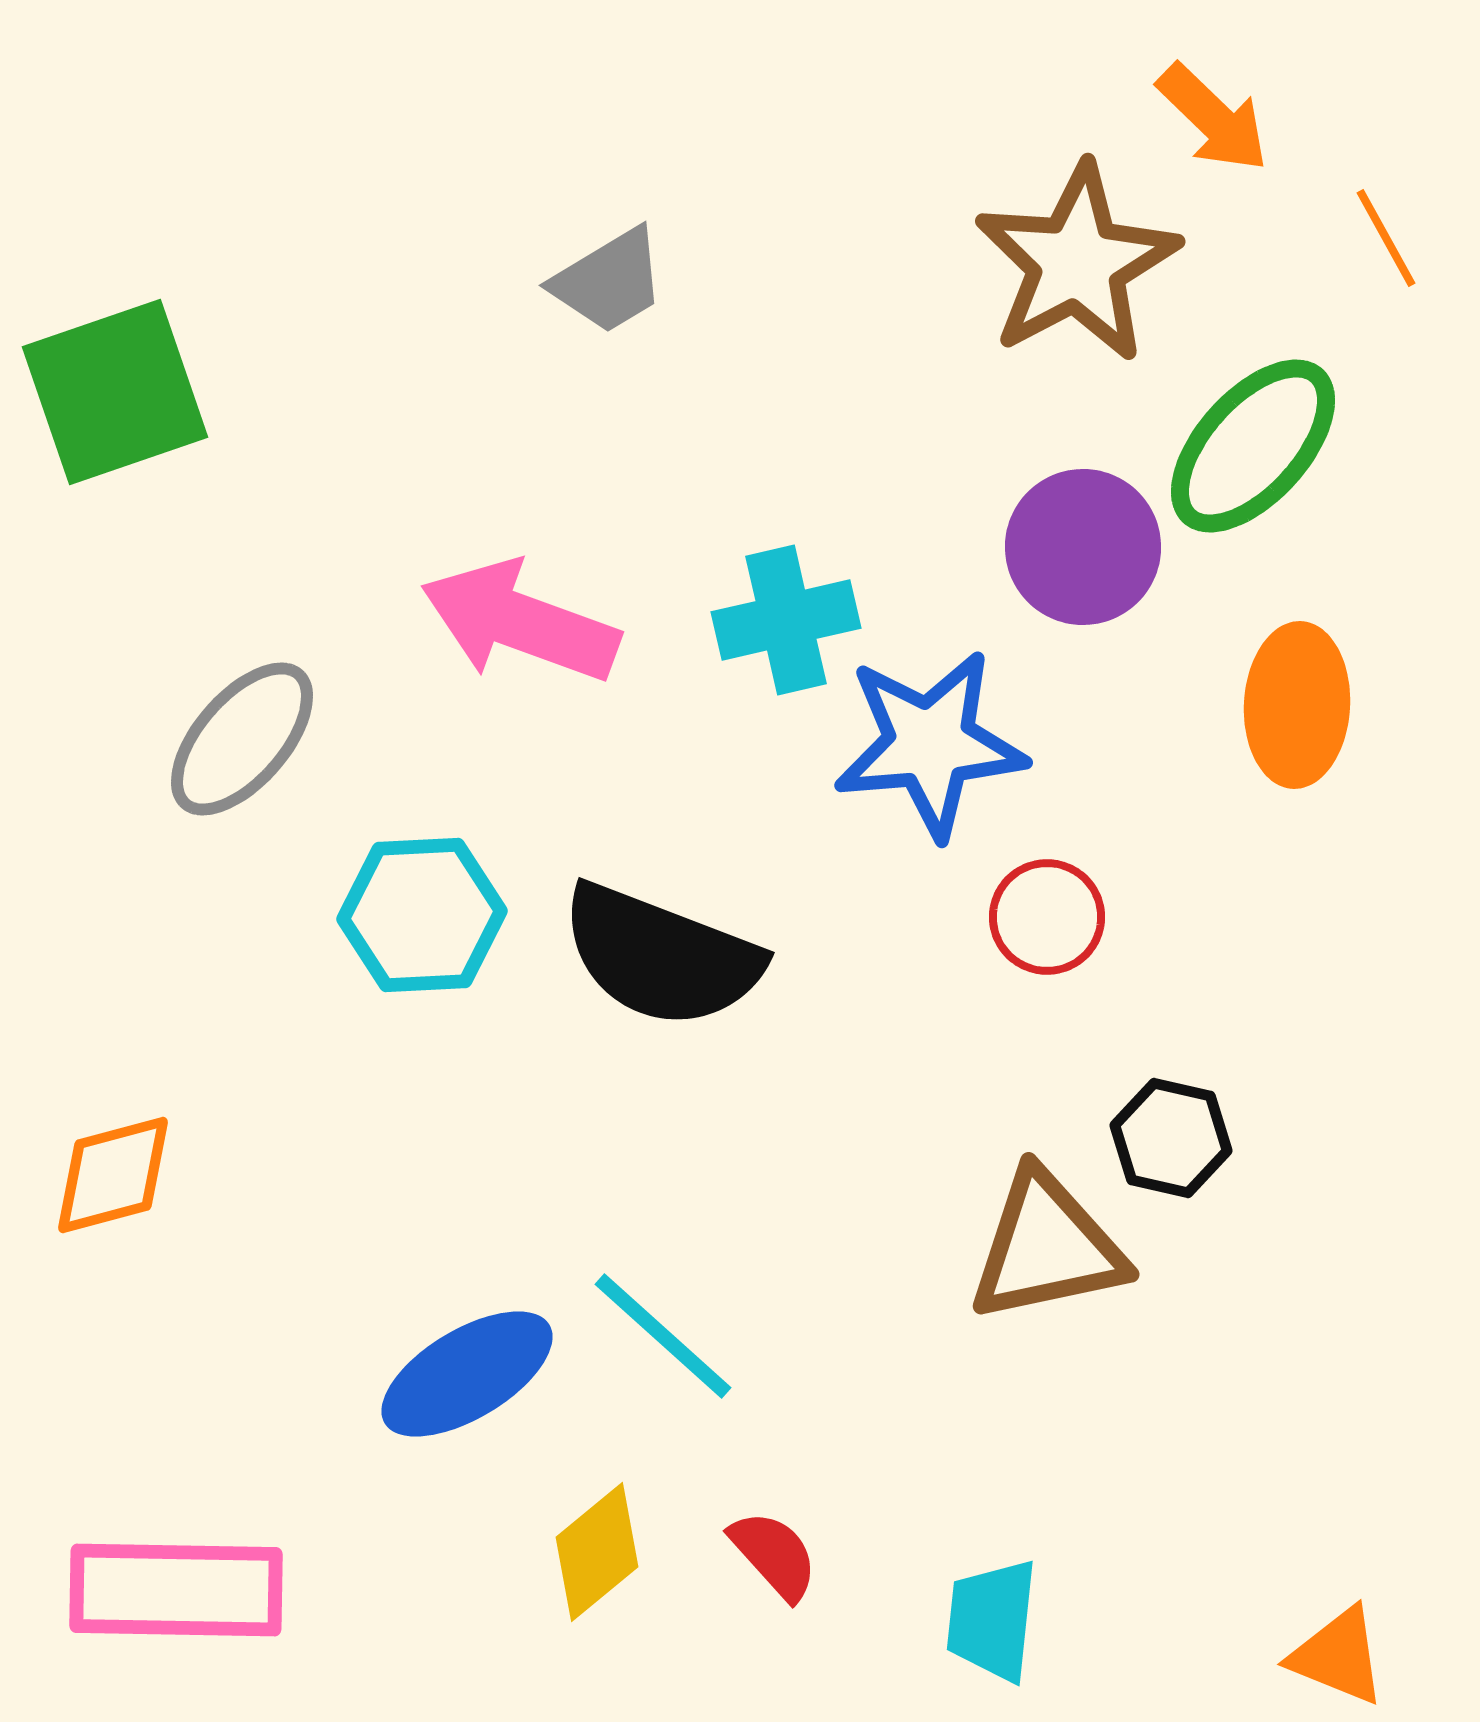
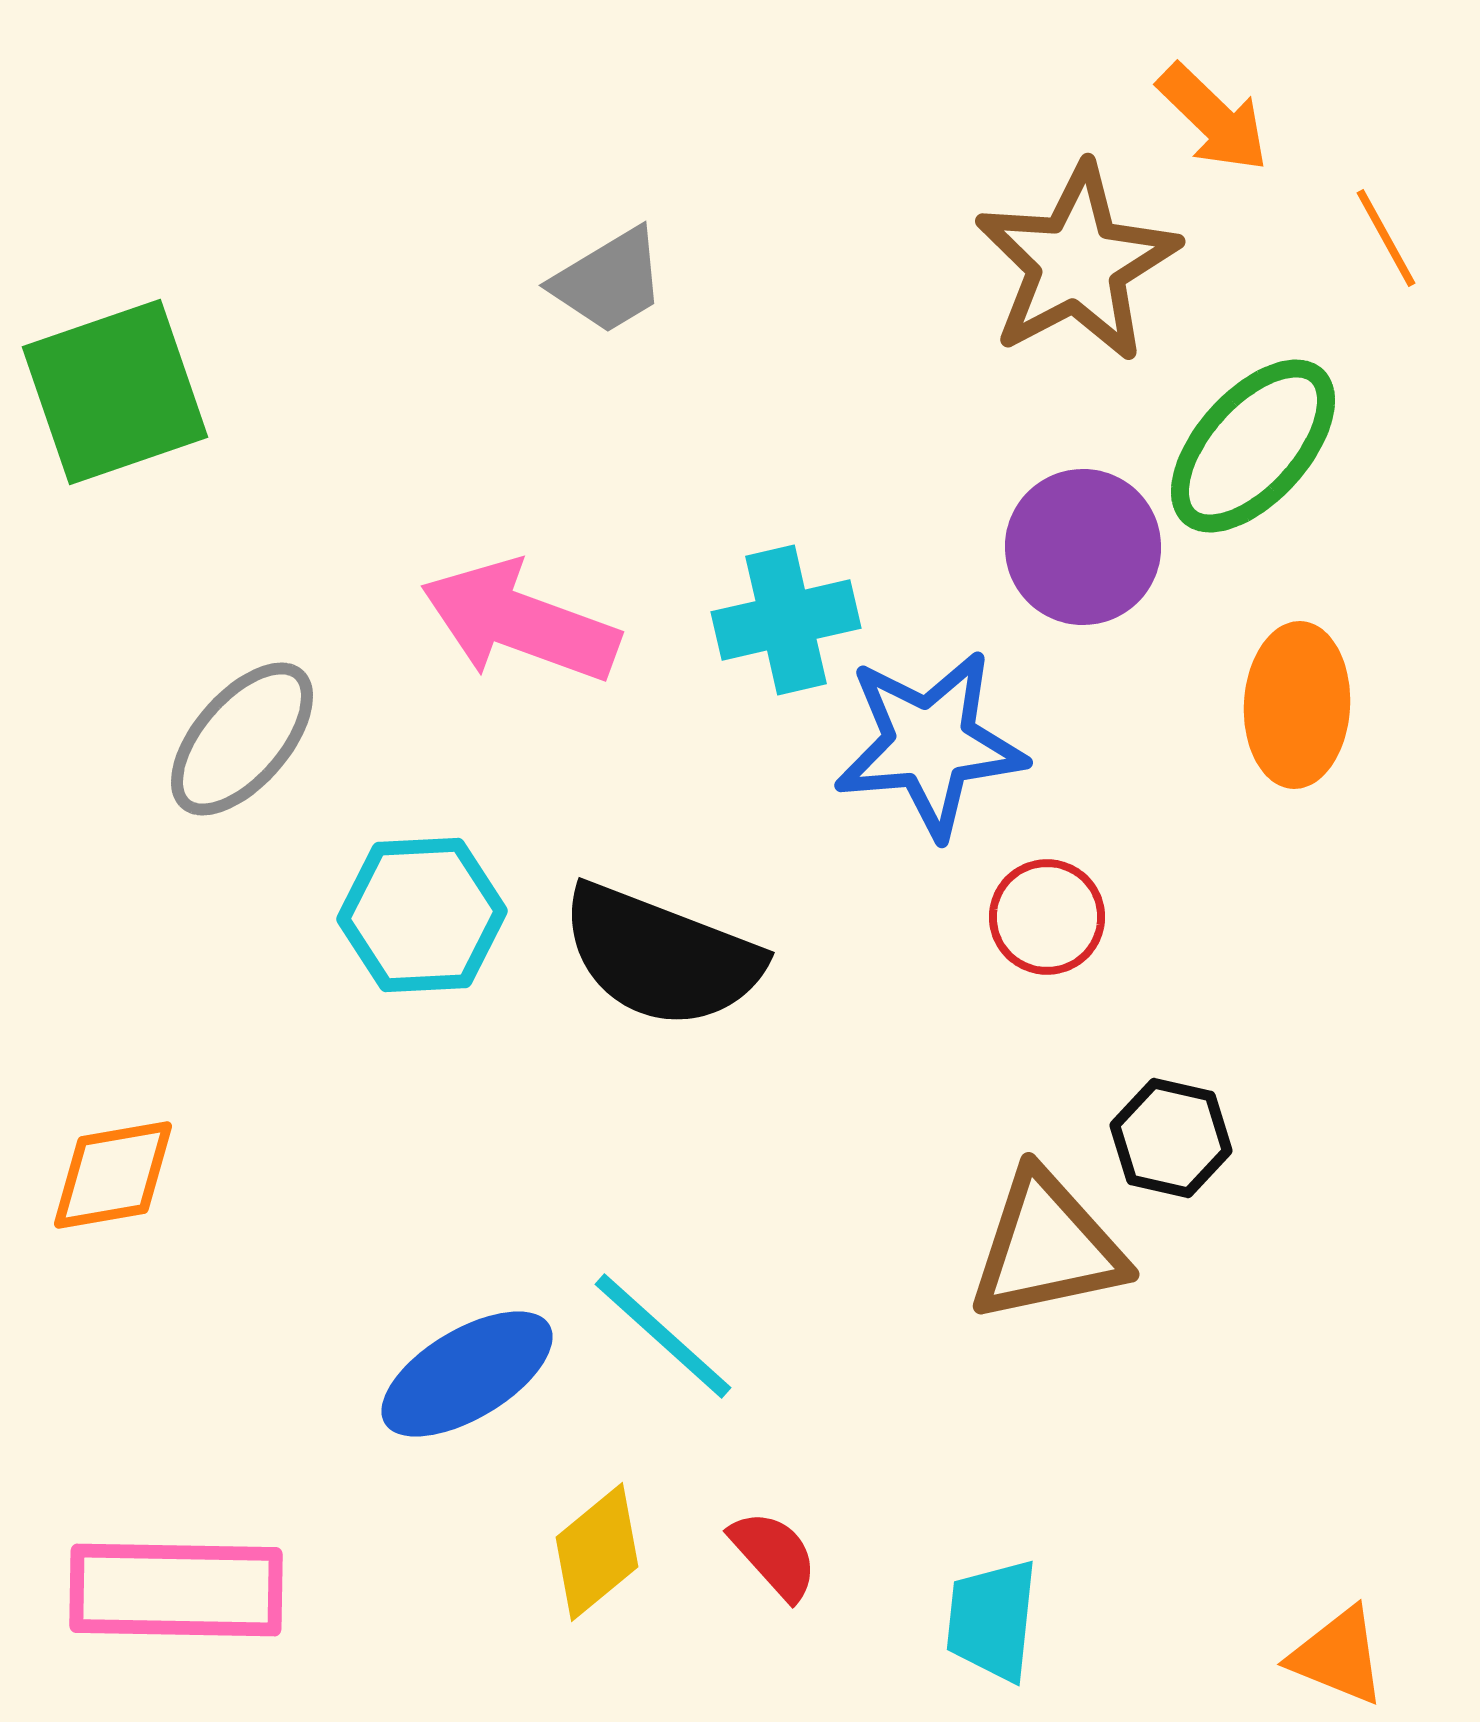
orange diamond: rotated 5 degrees clockwise
